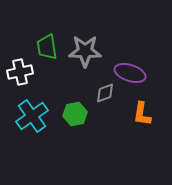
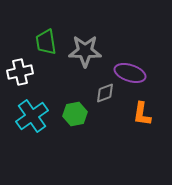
green trapezoid: moved 1 px left, 5 px up
